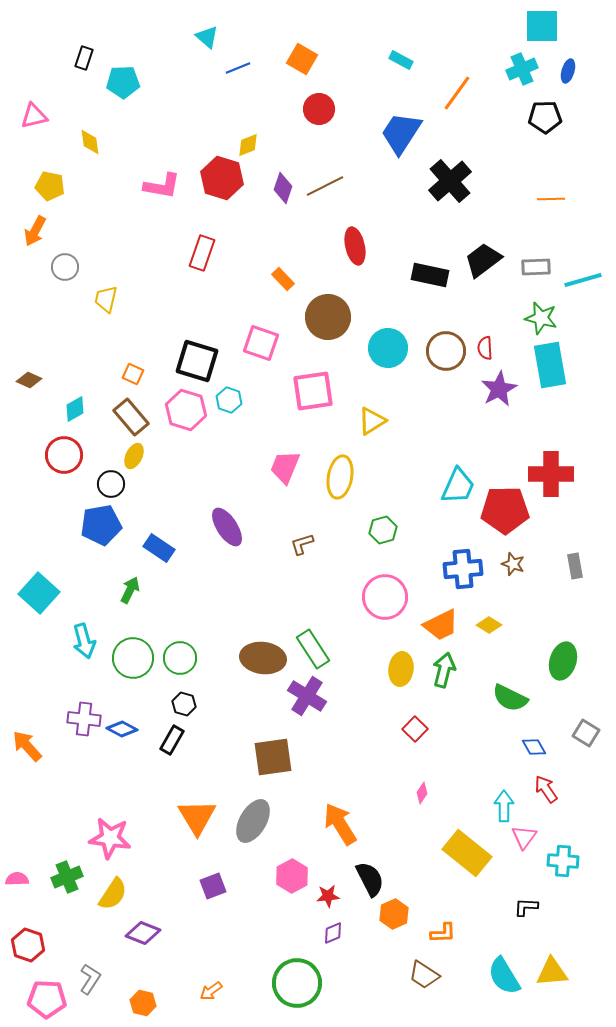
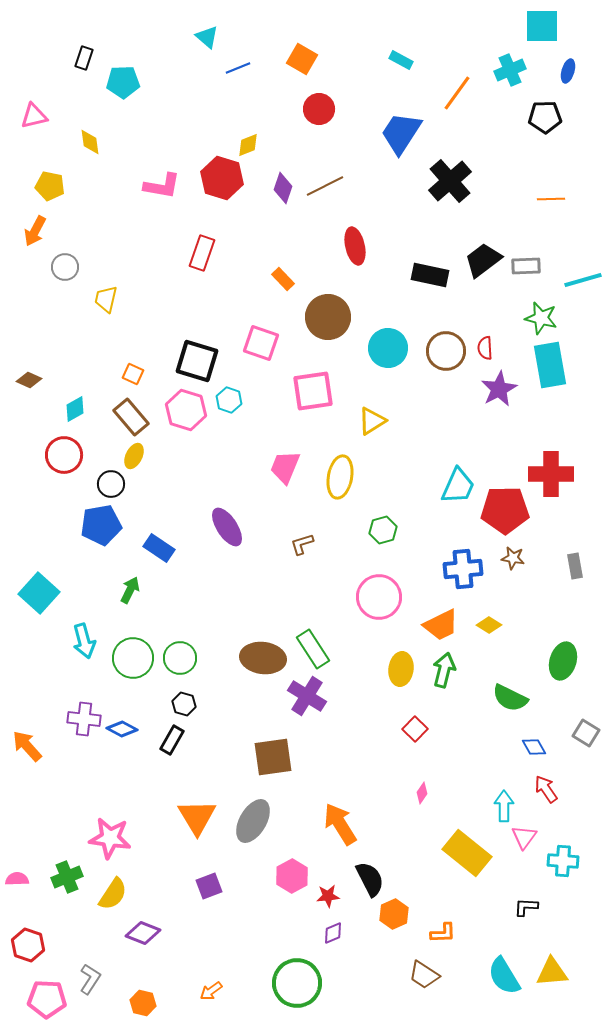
cyan cross at (522, 69): moved 12 px left, 1 px down
gray rectangle at (536, 267): moved 10 px left, 1 px up
brown star at (513, 564): moved 6 px up; rotated 10 degrees counterclockwise
pink circle at (385, 597): moved 6 px left
purple square at (213, 886): moved 4 px left
